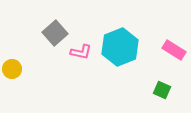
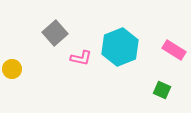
pink L-shape: moved 6 px down
